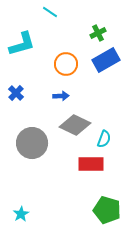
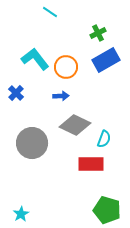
cyan L-shape: moved 13 px right, 15 px down; rotated 112 degrees counterclockwise
orange circle: moved 3 px down
